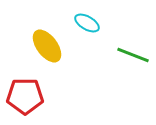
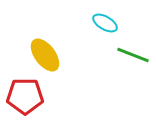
cyan ellipse: moved 18 px right
yellow ellipse: moved 2 px left, 9 px down
